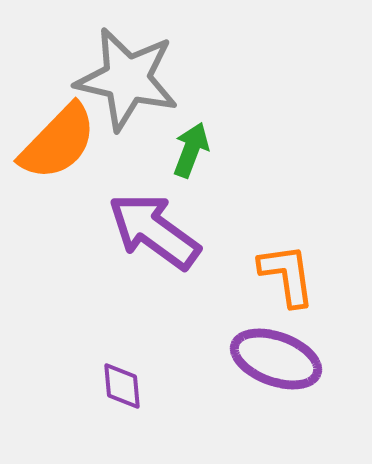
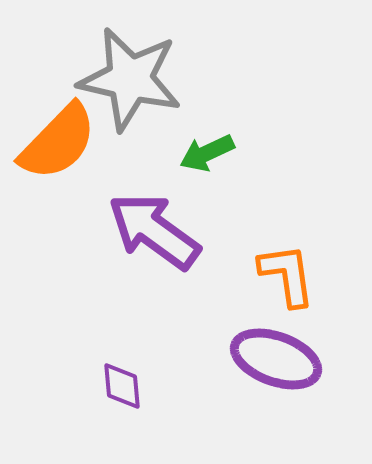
gray star: moved 3 px right
green arrow: moved 16 px right, 3 px down; rotated 136 degrees counterclockwise
